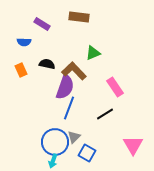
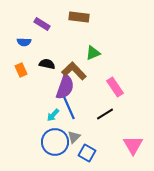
blue line: rotated 45 degrees counterclockwise
cyan arrow: moved 46 px up; rotated 24 degrees clockwise
